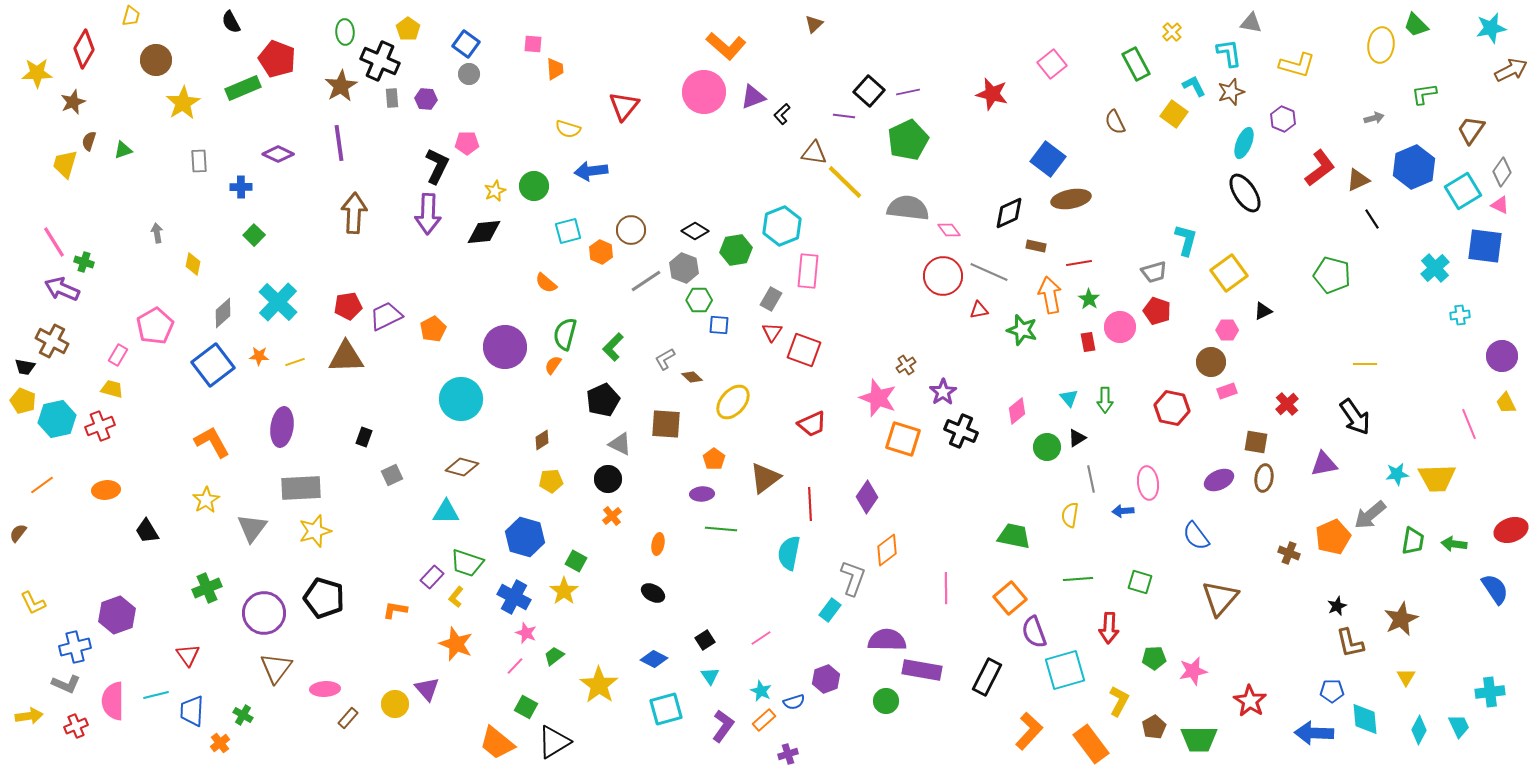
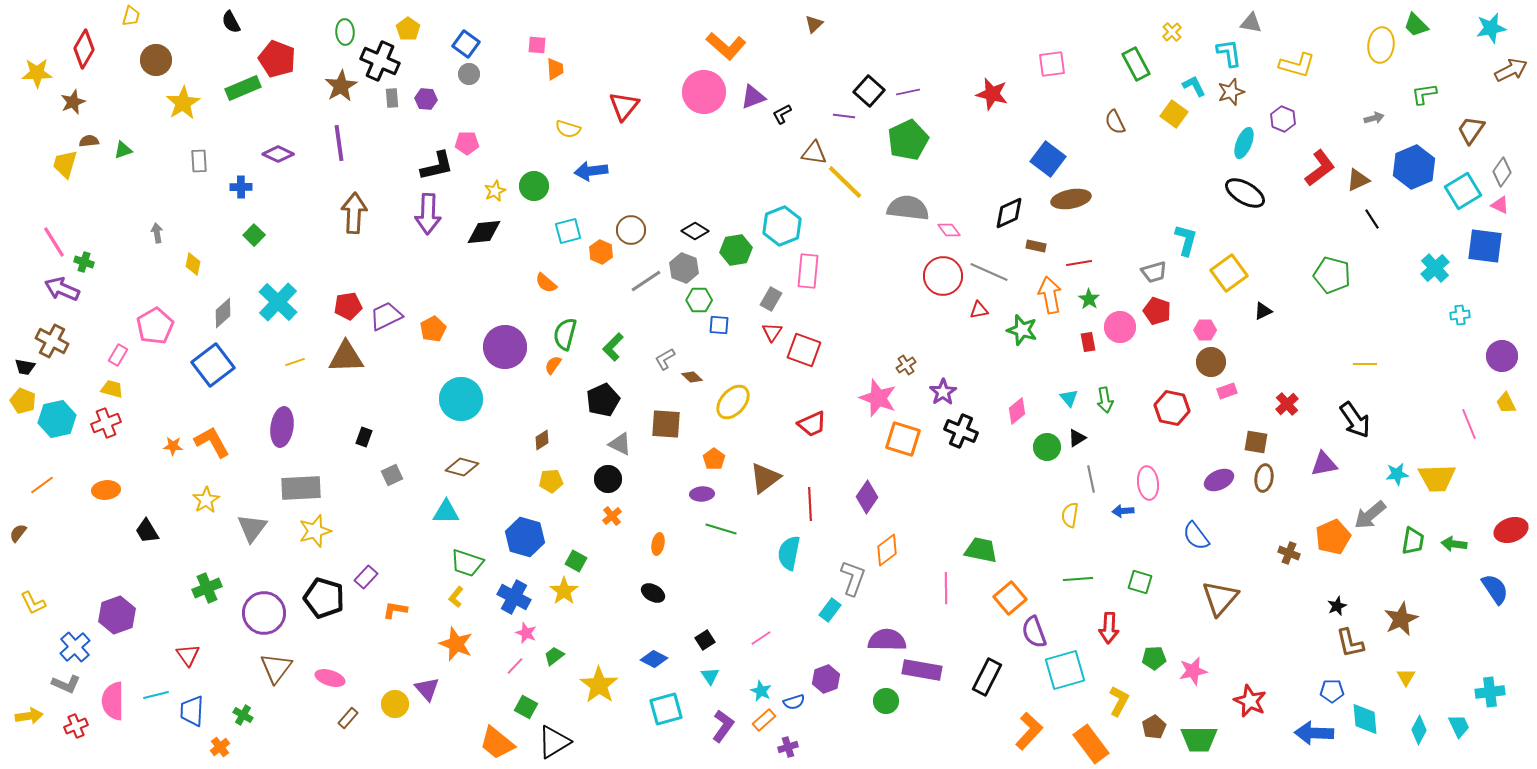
pink square at (533, 44): moved 4 px right, 1 px down
pink square at (1052, 64): rotated 32 degrees clockwise
black L-shape at (782, 114): rotated 15 degrees clockwise
brown semicircle at (89, 141): rotated 66 degrees clockwise
black L-shape at (437, 166): rotated 51 degrees clockwise
black ellipse at (1245, 193): rotated 27 degrees counterclockwise
pink hexagon at (1227, 330): moved 22 px left
orange star at (259, 356): moved 86 px left, 90 px down
green arrow at (1105, 400): rotated 10 degrees counterclockwise
black arrow at (1355, 417): moved 3 px down
red cross at (100, 426): moved 6 px right, 3 px up
green line at (721, 529): rotated 12 degrees clockwise
green trapezoid at (1014, 536): moved 33 px left, 14 px down
purple rectangle at (432, 577): moved 66 px left
blue cross at (75, 647): rotated 28 degrees counterclockwise
pink ellipse at (325, 689): moved 5 px right, 11 px up; rotated 20 degrees clockwise
red star at (1250, 701): rotated 8 degrees counterclockwise
orange cross at (220, 743): moved 4 px down
purple cross at (788, 754): moved 7 px up
